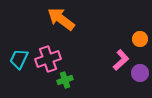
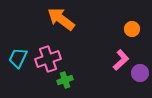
orange circle: moved 8 px left, 10 px up
cyan trapezoid: moved 1 px left, 1 px up
